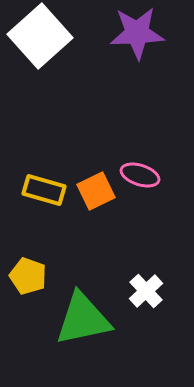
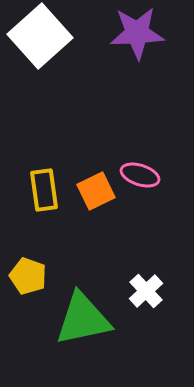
yellow rectangle: rotated 66 degrees clockwise
